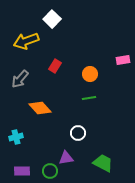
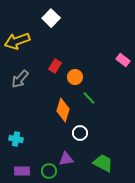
white square: moved 1 px left, 1 px up
yellow arrow: moved 9 px left
pink rectangle: rotated 48 degrees clockwise
orange circle: moved 15 px left, 3 px down
green line: rotated 56 degrees clockwise
orange diamond: moved 23 px right, 2 px down; rotated 60 degrees clockwise
white circle: moved 2 px right
cyan cross: moved 2 px down; rotated 24 degrees clockwise
purple triangle: moved 1 px down
green circle: moved 1 px left
